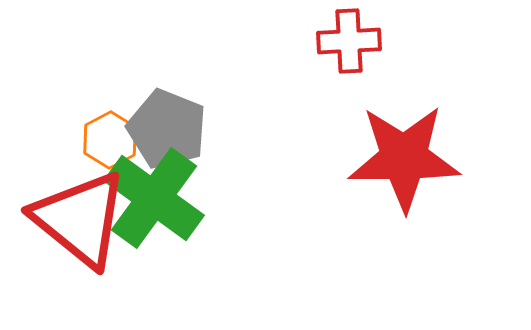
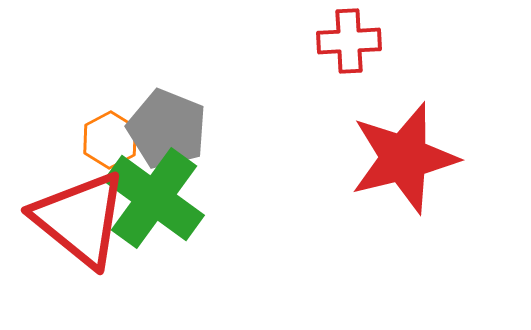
red star: rotated 14 degrees counterclockwise
